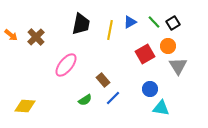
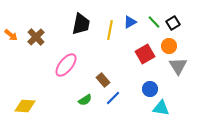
orange circle: moved 1 px right
